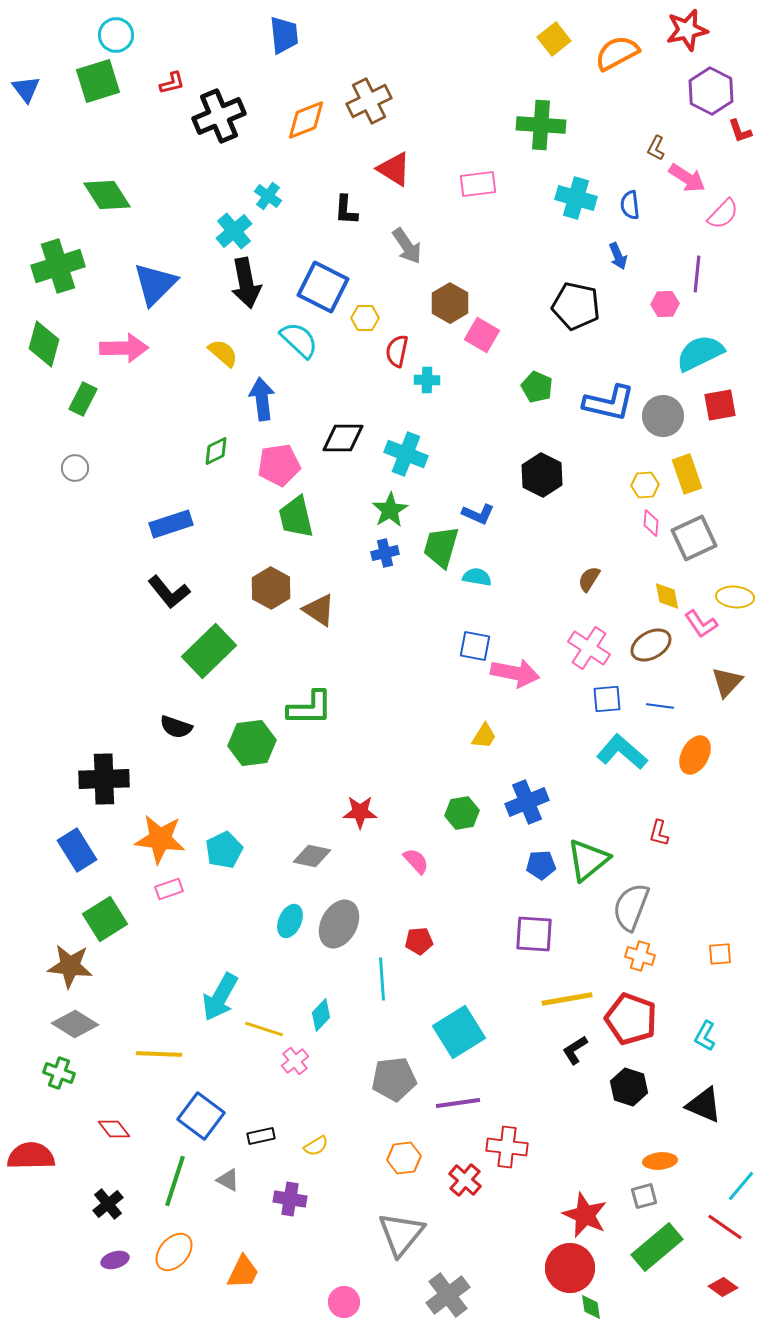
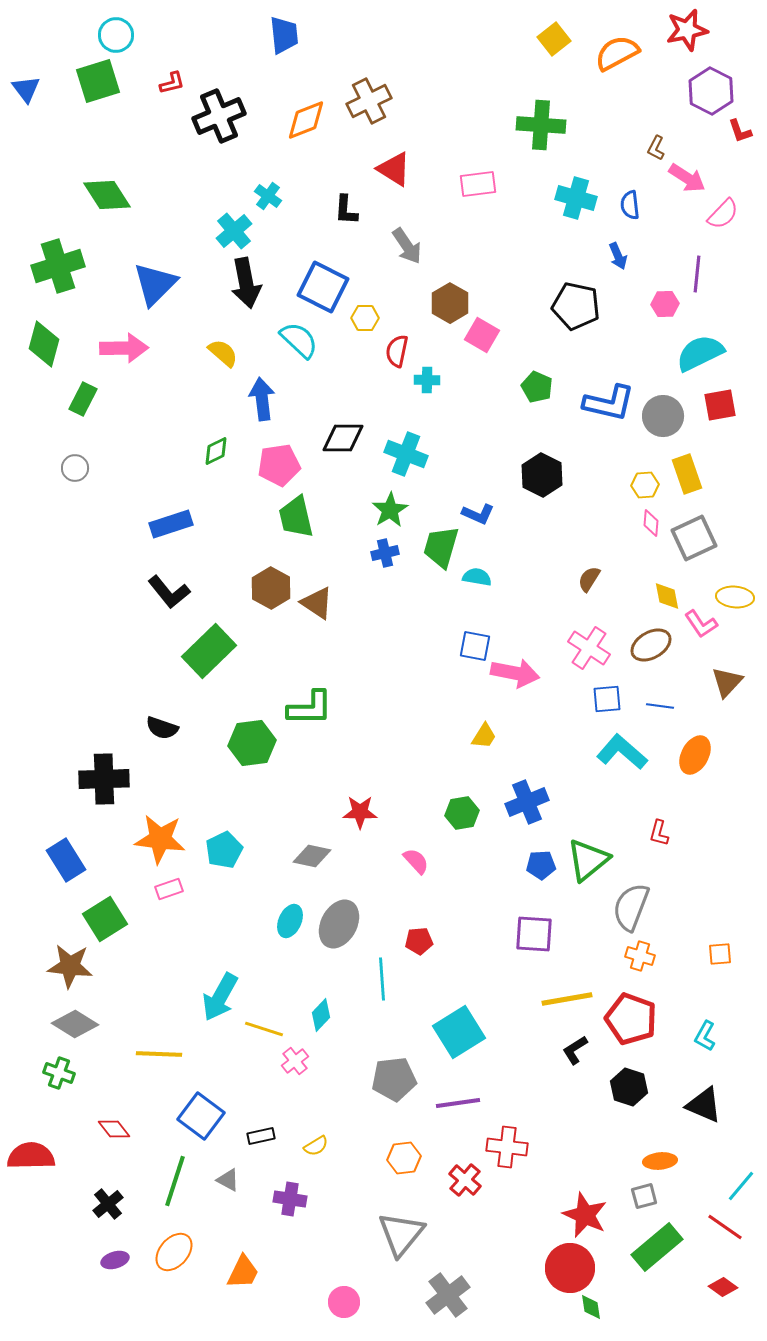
brown triangle at (319, 610): moved 2 px left, 7 px up
black semicircle at (176, 727): moved 14 px left, 1 px down
blue rectangle at (77, 850): moved 11 px left, 10 px down
